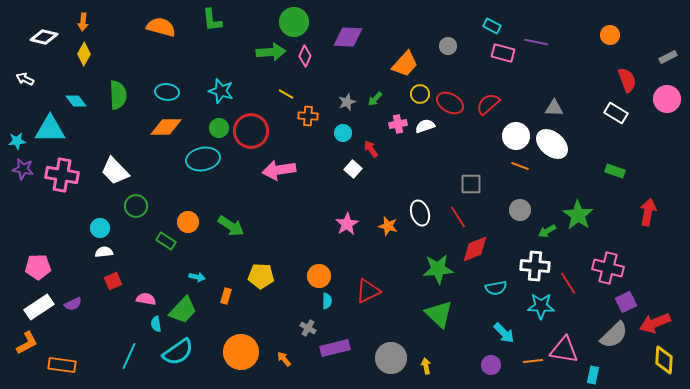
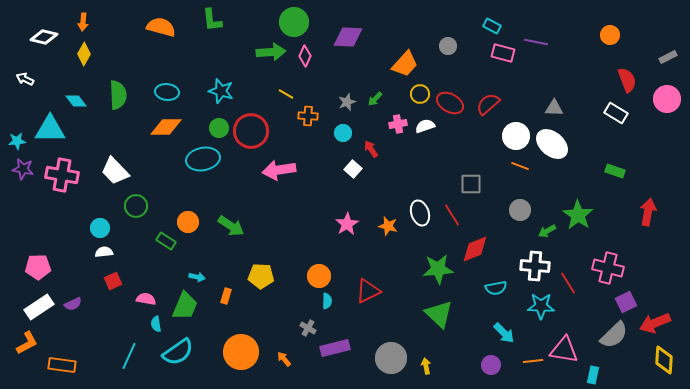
red line at (458, 217): moved 6 px left, 2 px up
green trapezoid at (183, 310): moved 2 px right, 4 px up; rotated 20 degrees counterclockwise
